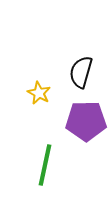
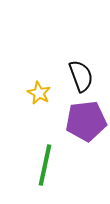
black semicircle: moved 4 px down; rotated 144 degrees clockwise
purple pentagon: rotated 6 degrees counterclockwise
